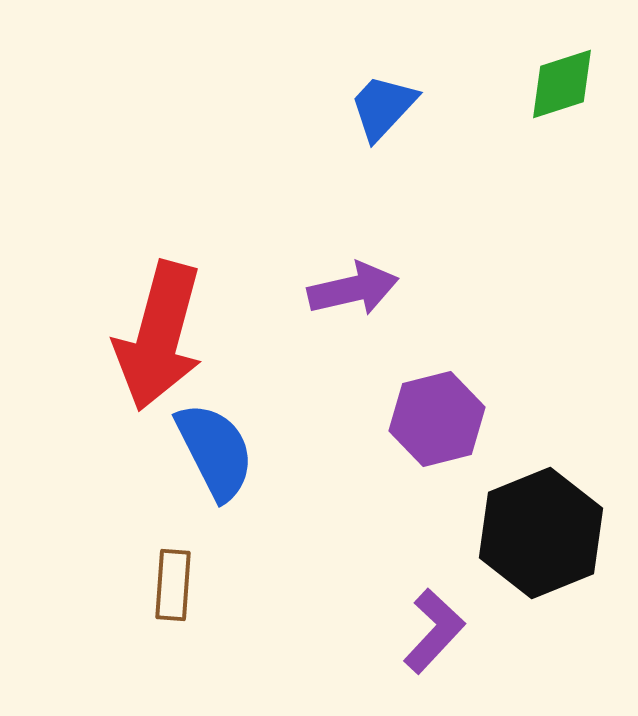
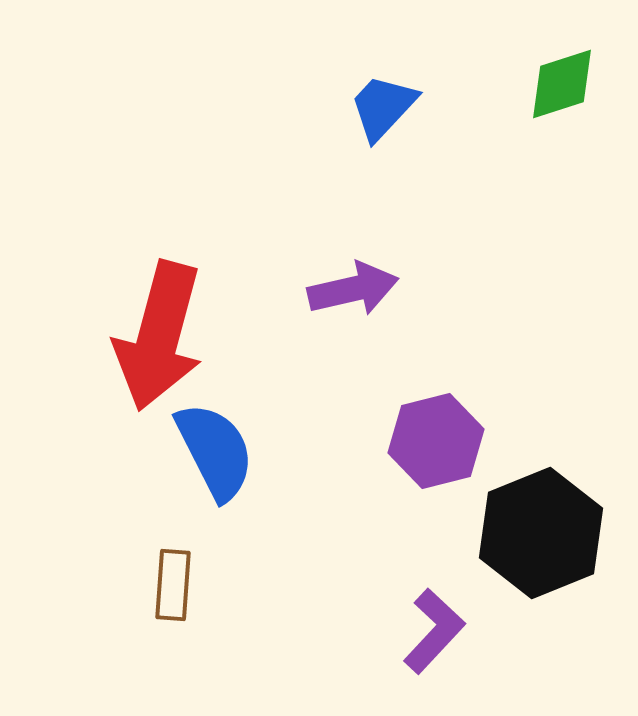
purple hexagon: moved 1 px left, 22 px down
